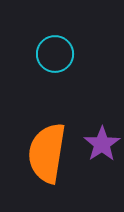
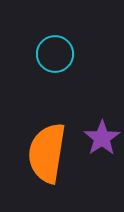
purple star: moved 6 px up
